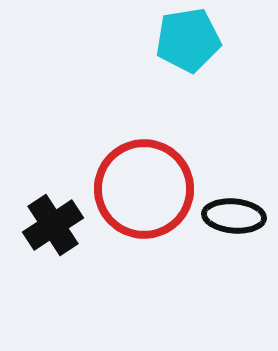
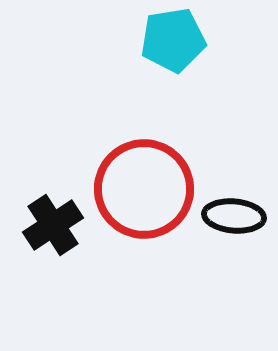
cyan pentagon: moved 15 px left
